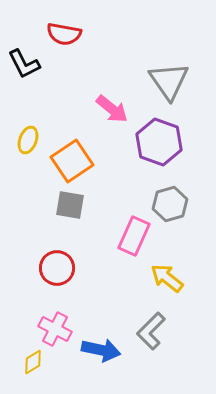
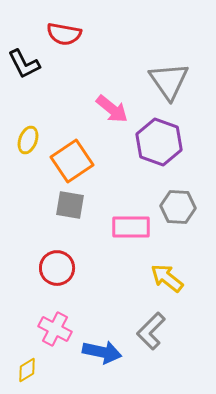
gray hexagon: moved 8 px right, 3 px down; rotated 20 degrees clockwise
pink rectangle: moved 3 px left, 9 px up; rotated 66 degrees clockwise
blue arrow: moved 1 px right, 2 px down
yellow diamond: moved 6 px left, 8 px down
